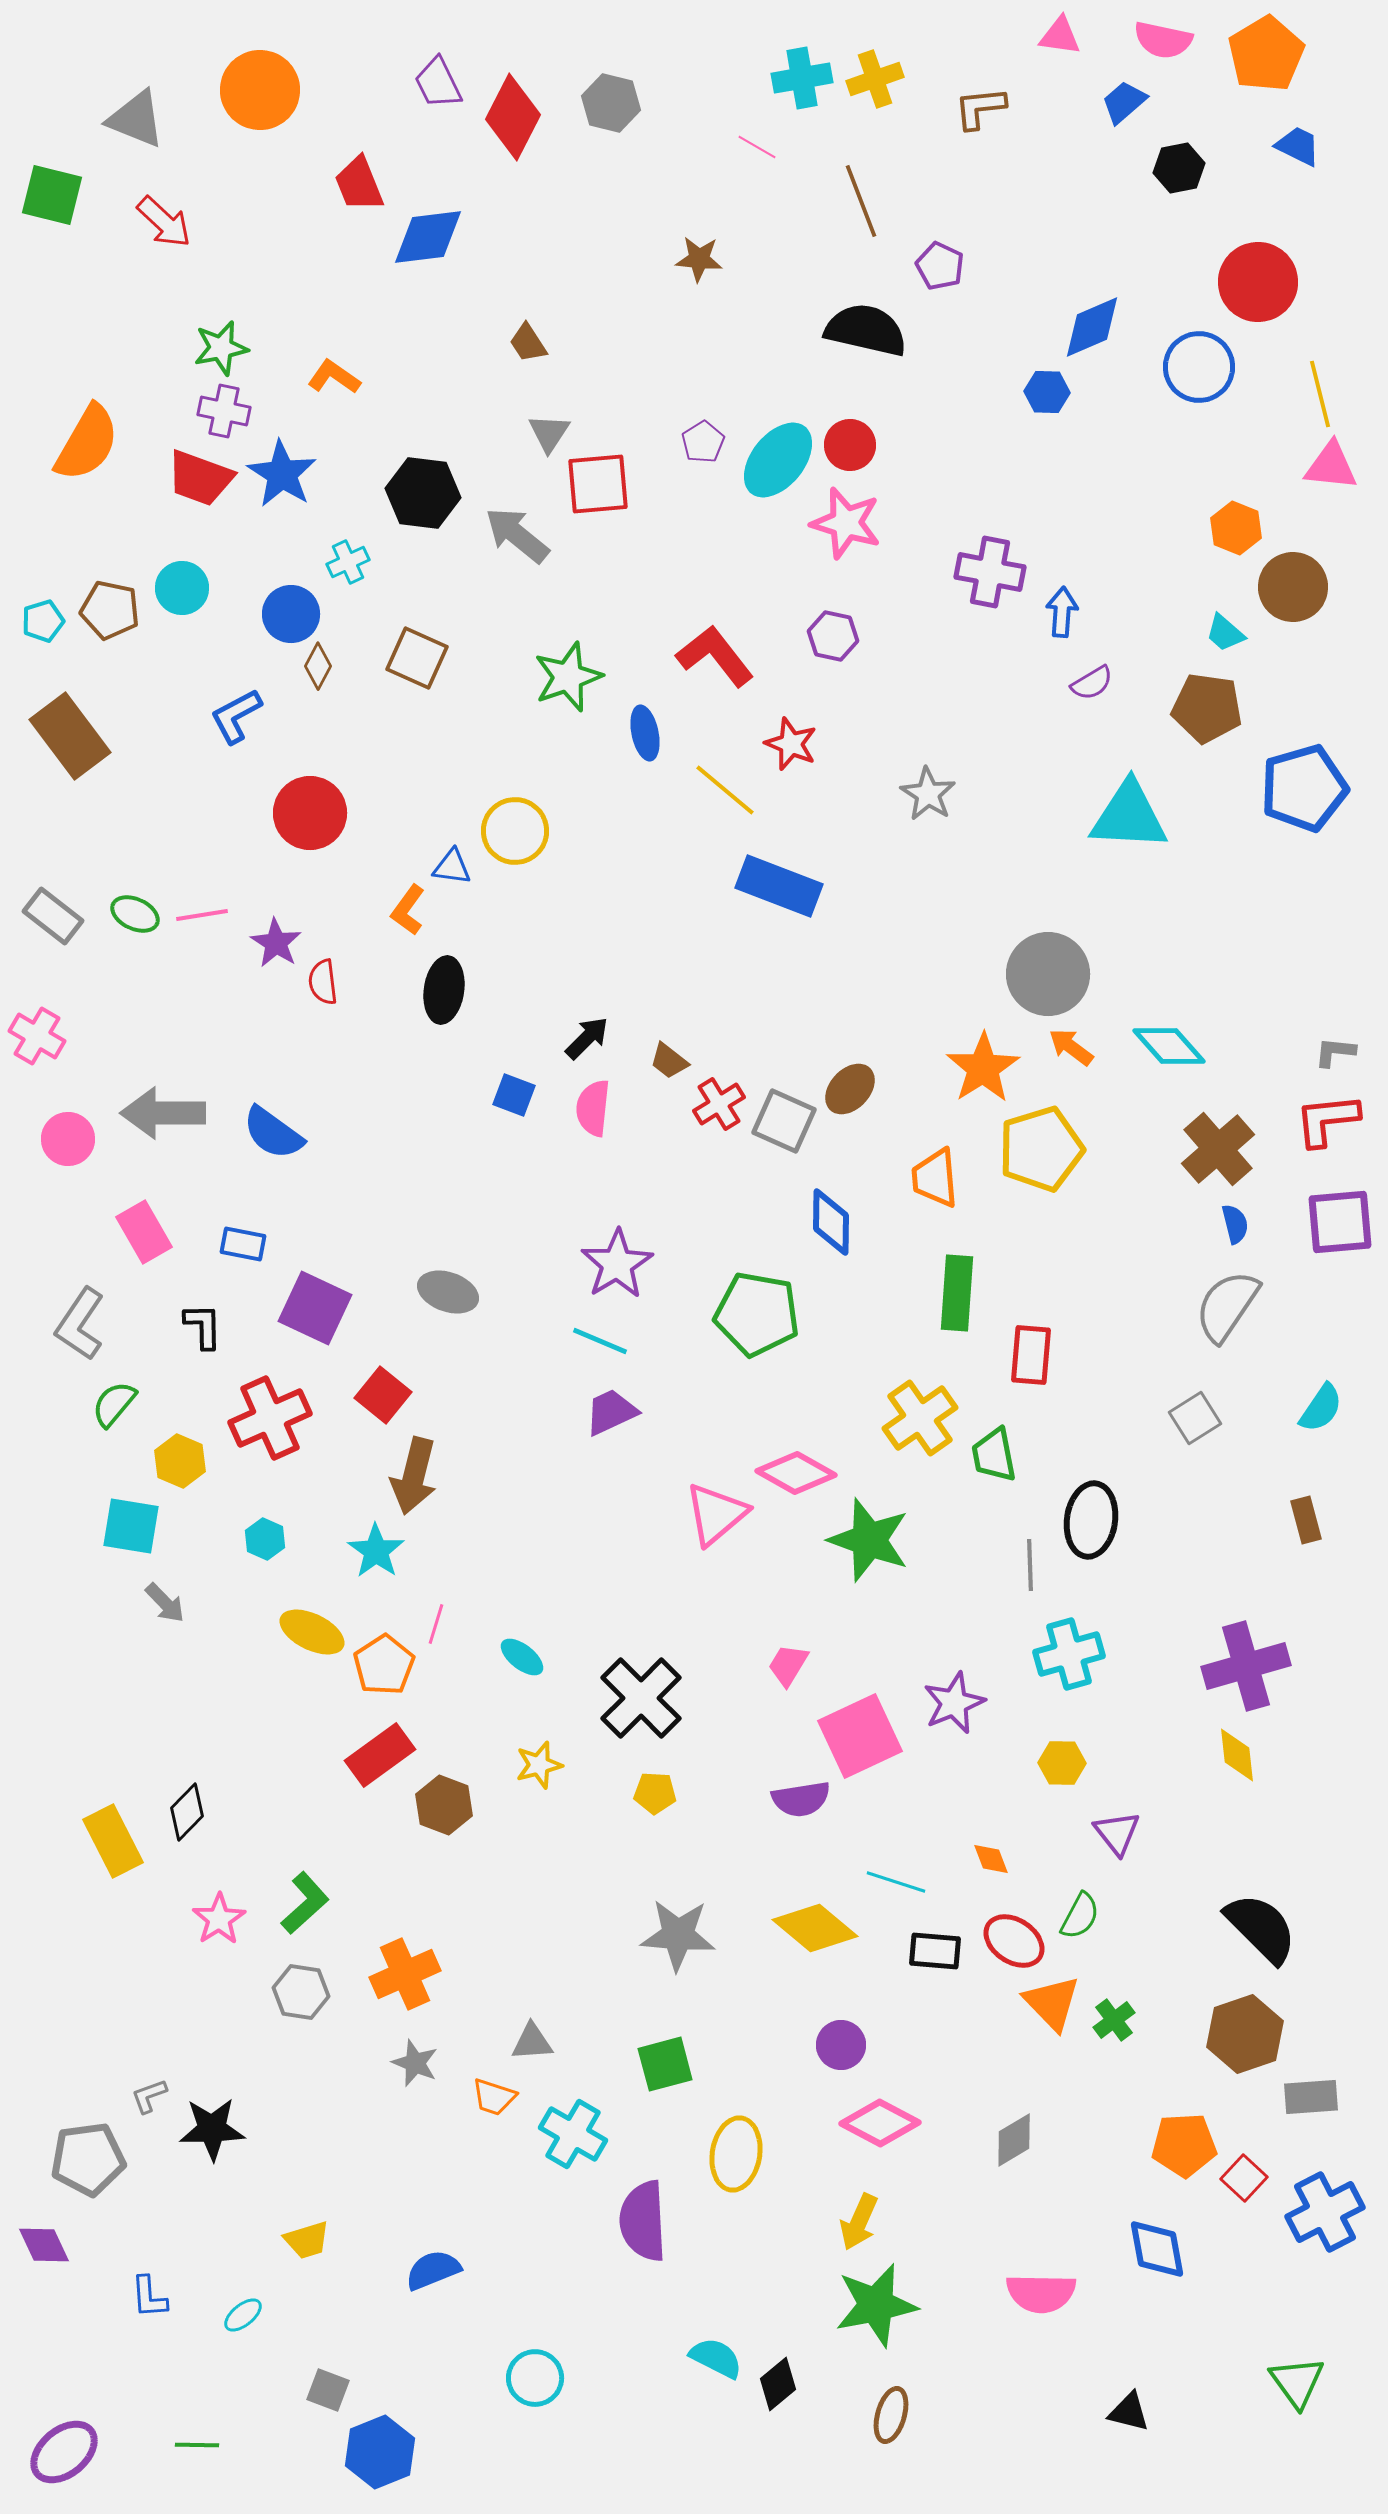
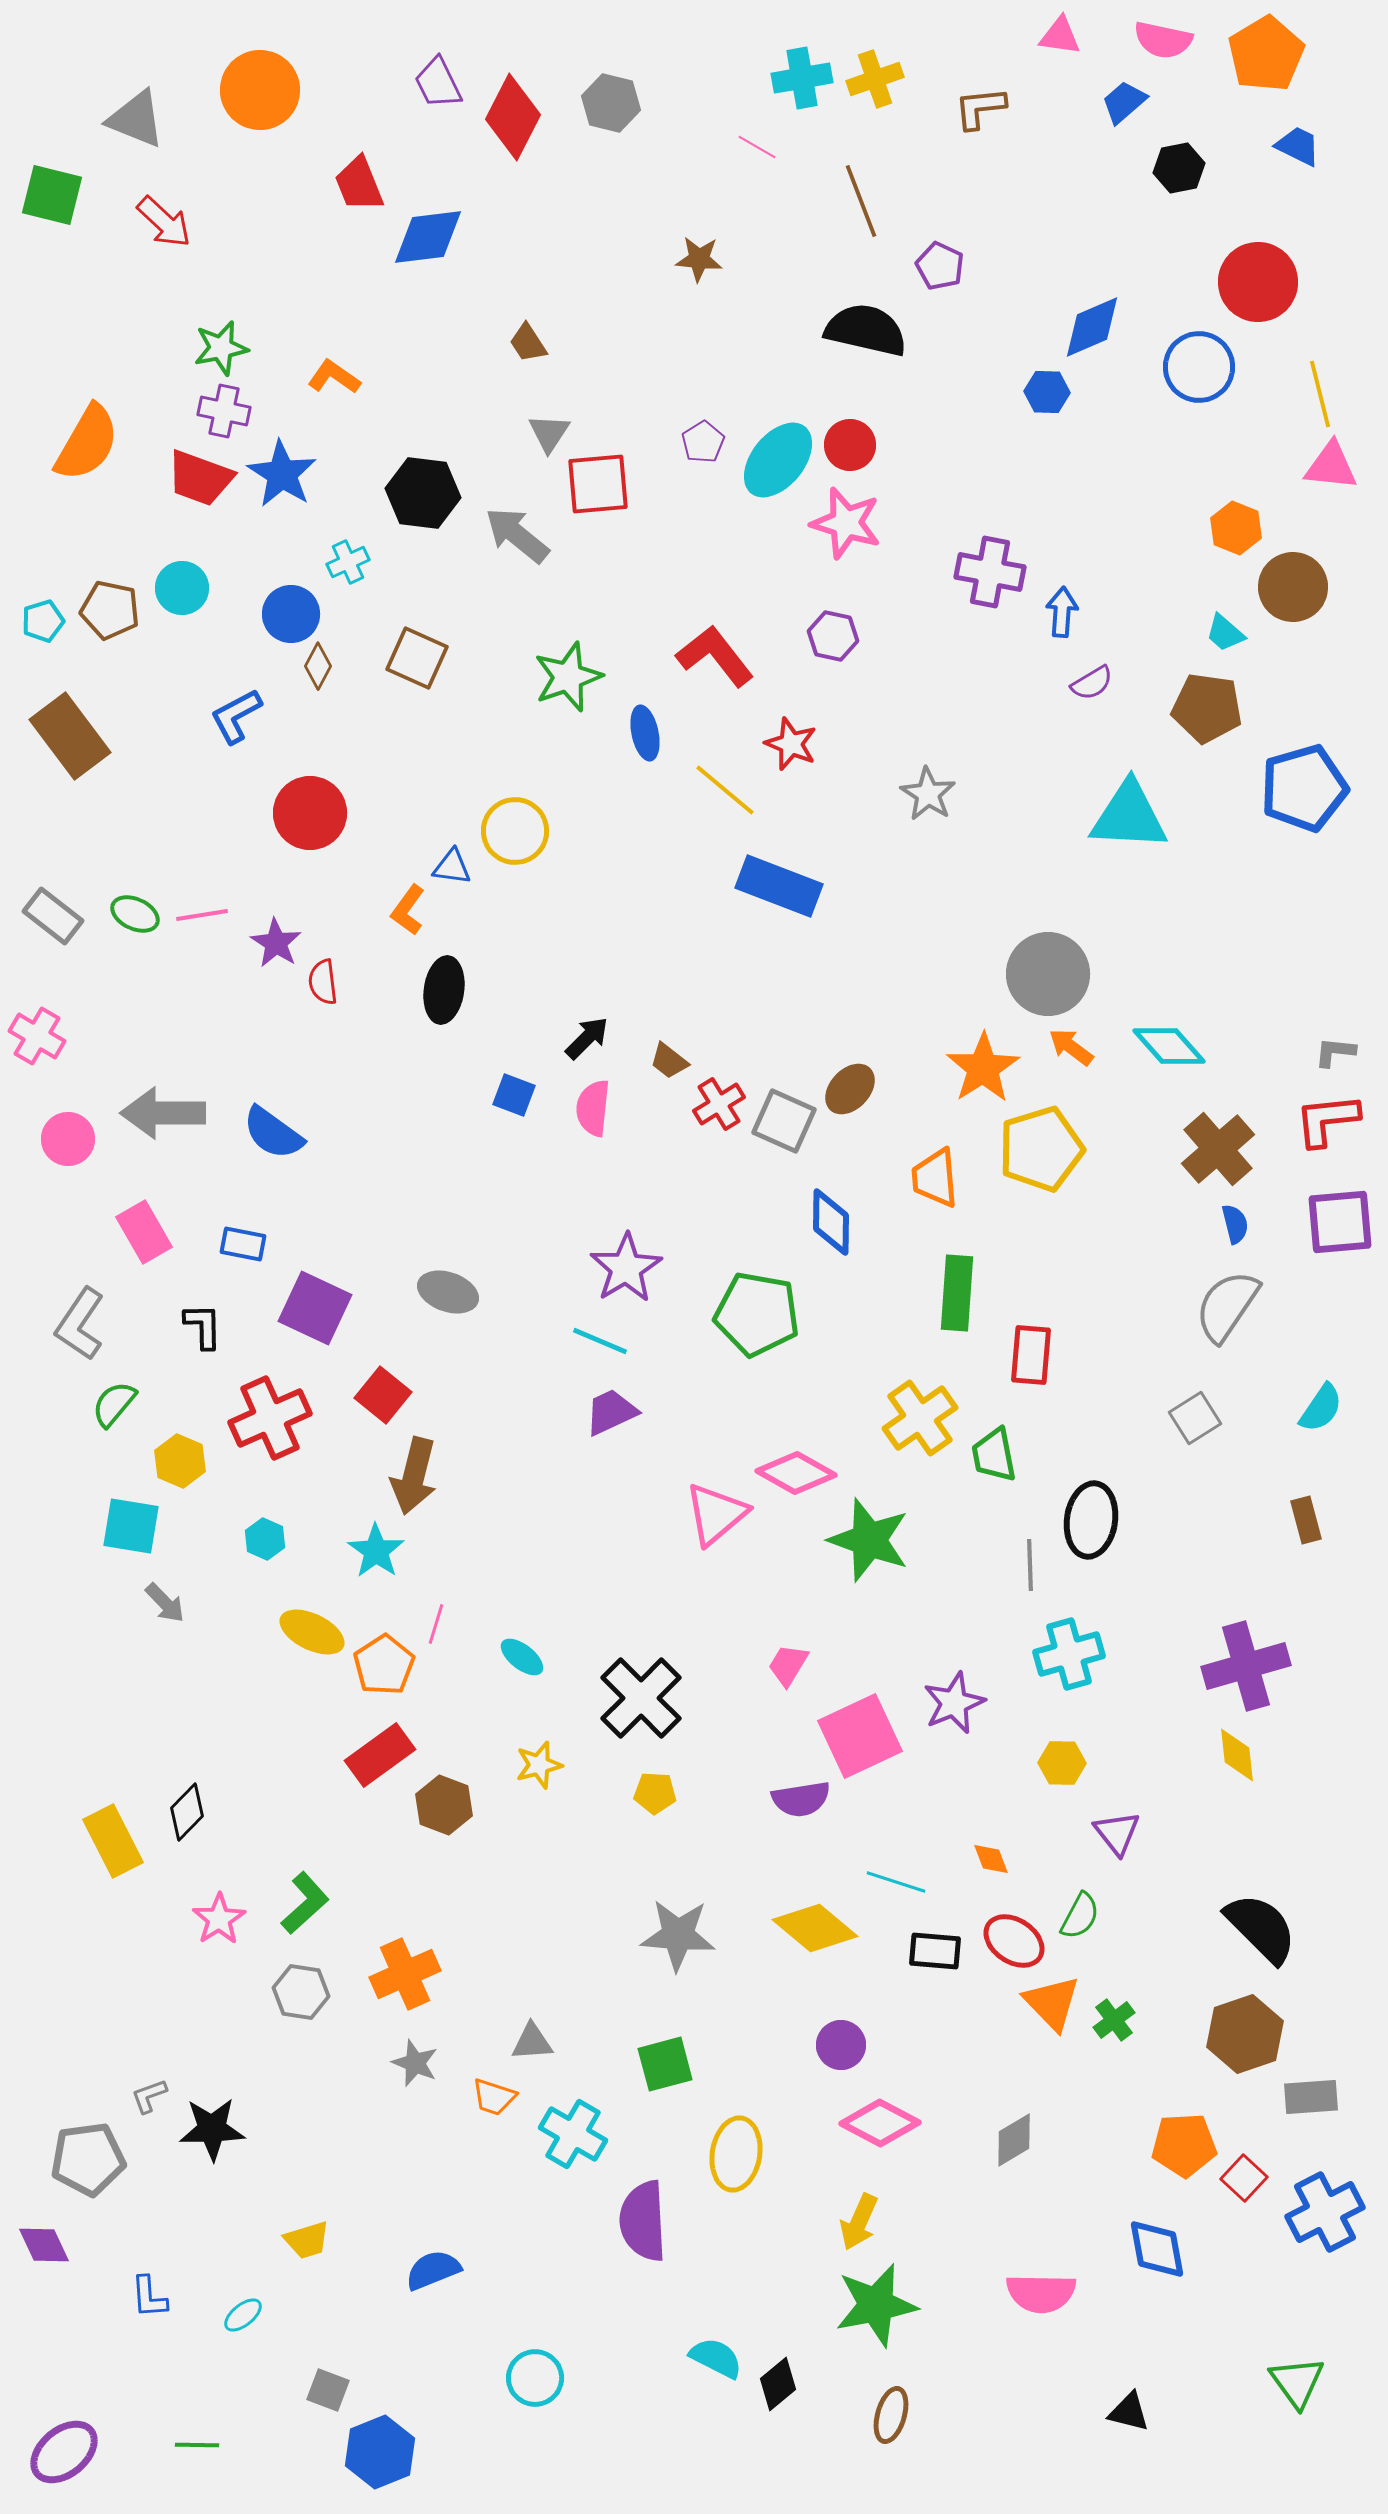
purple star at (617, 1264): moved 9 px right, 4 px down
